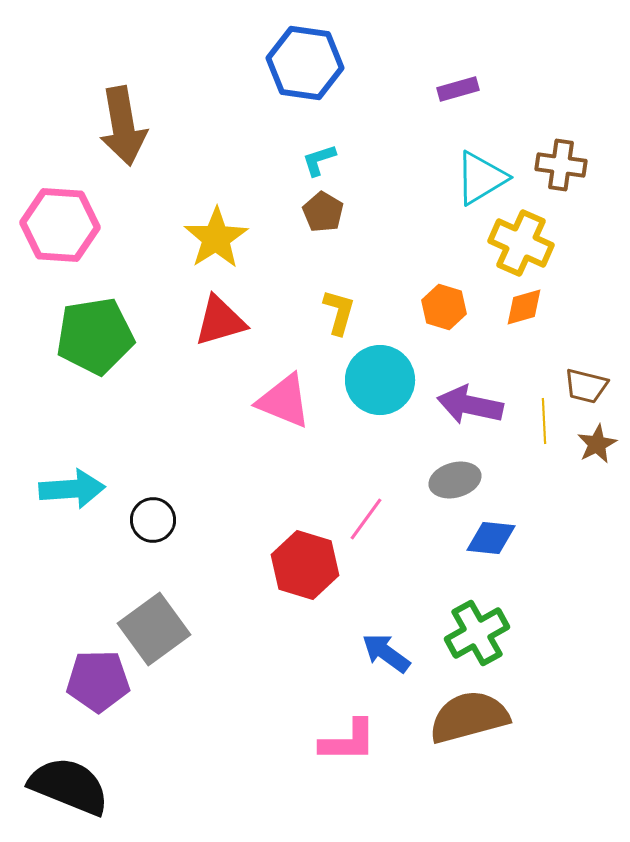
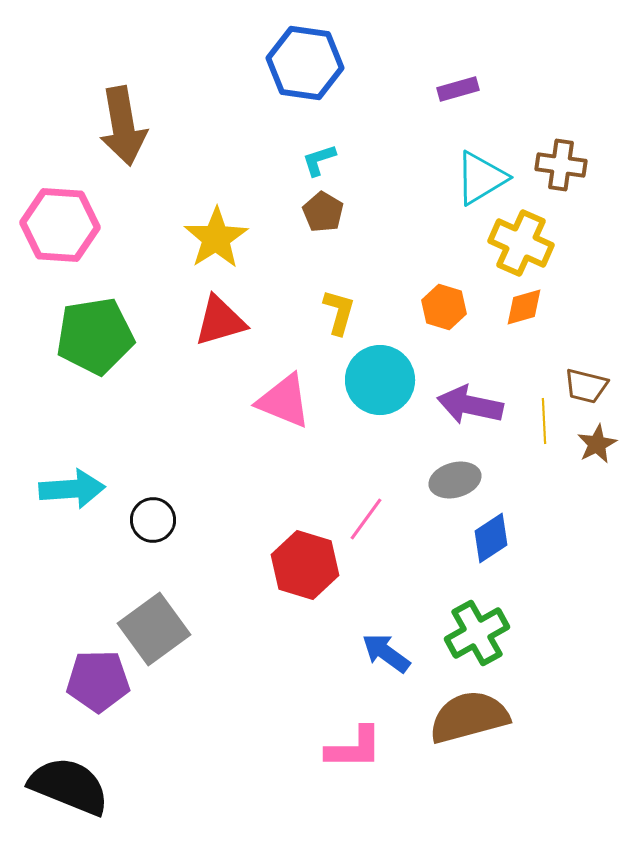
blue diamond: rotated 39 degrees counterclockwise
pink L-shape: moved 6 px right, 7 px down
